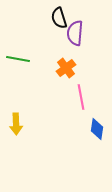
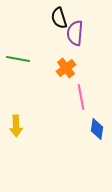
yellow arrow: moved 2 px down
